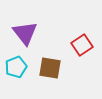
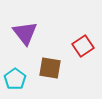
red square: moved 1 px right, 1 px down
cyan pentagon: moved 1 px left, 12 px down; rotated 15 degrees counterclockwise
